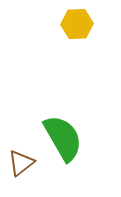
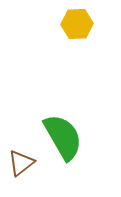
green semicircle: moved 1 px up
